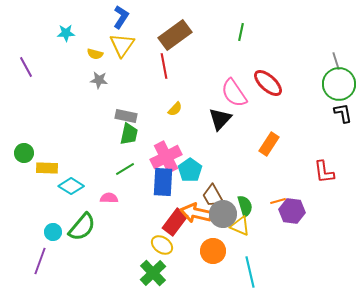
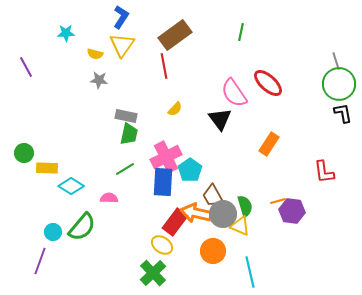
black triangle at (220, 119): rotated 20 degrees counterclockwise
